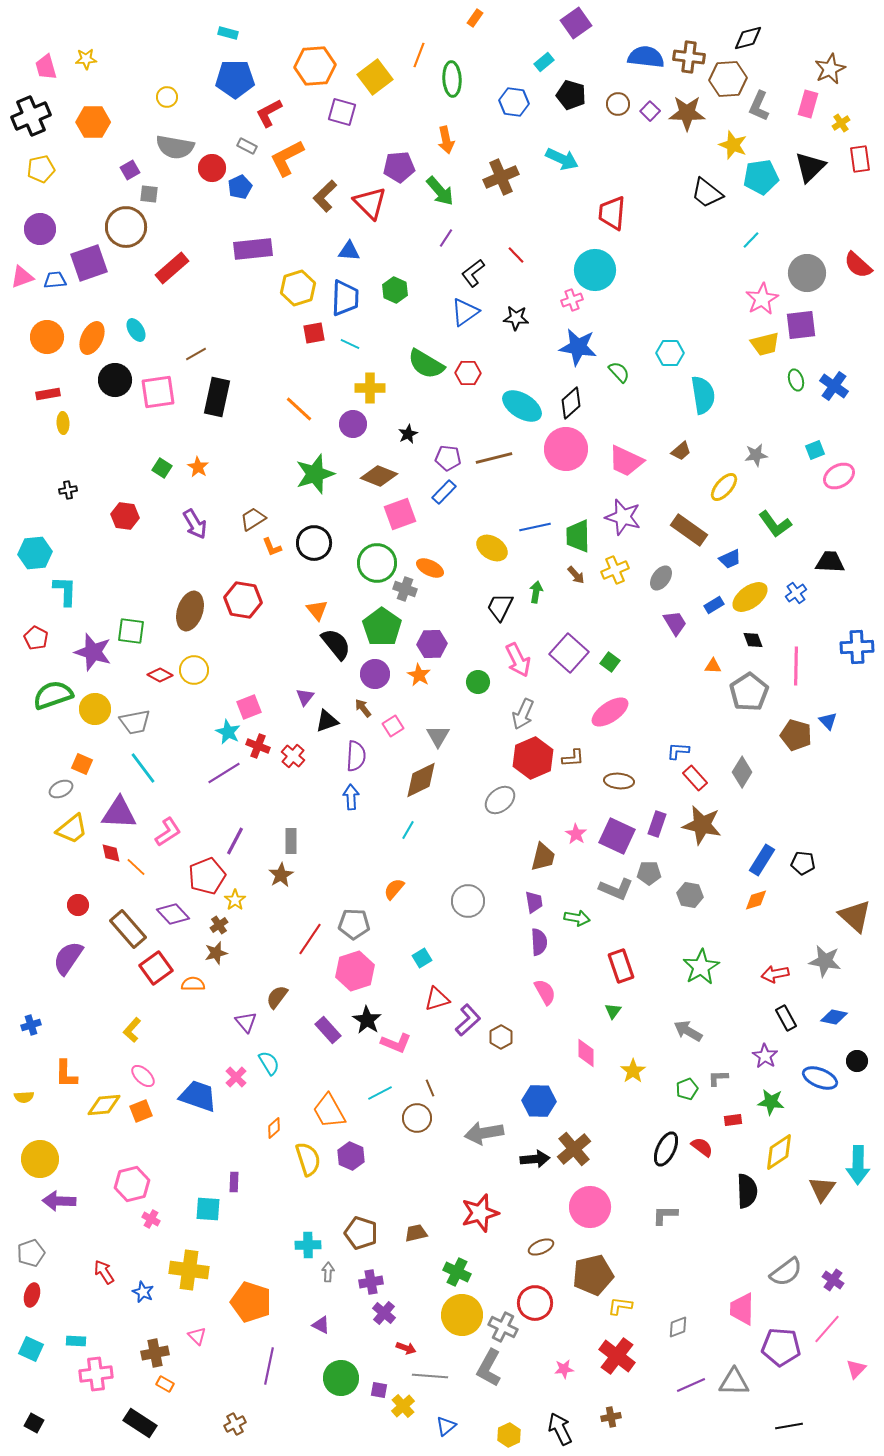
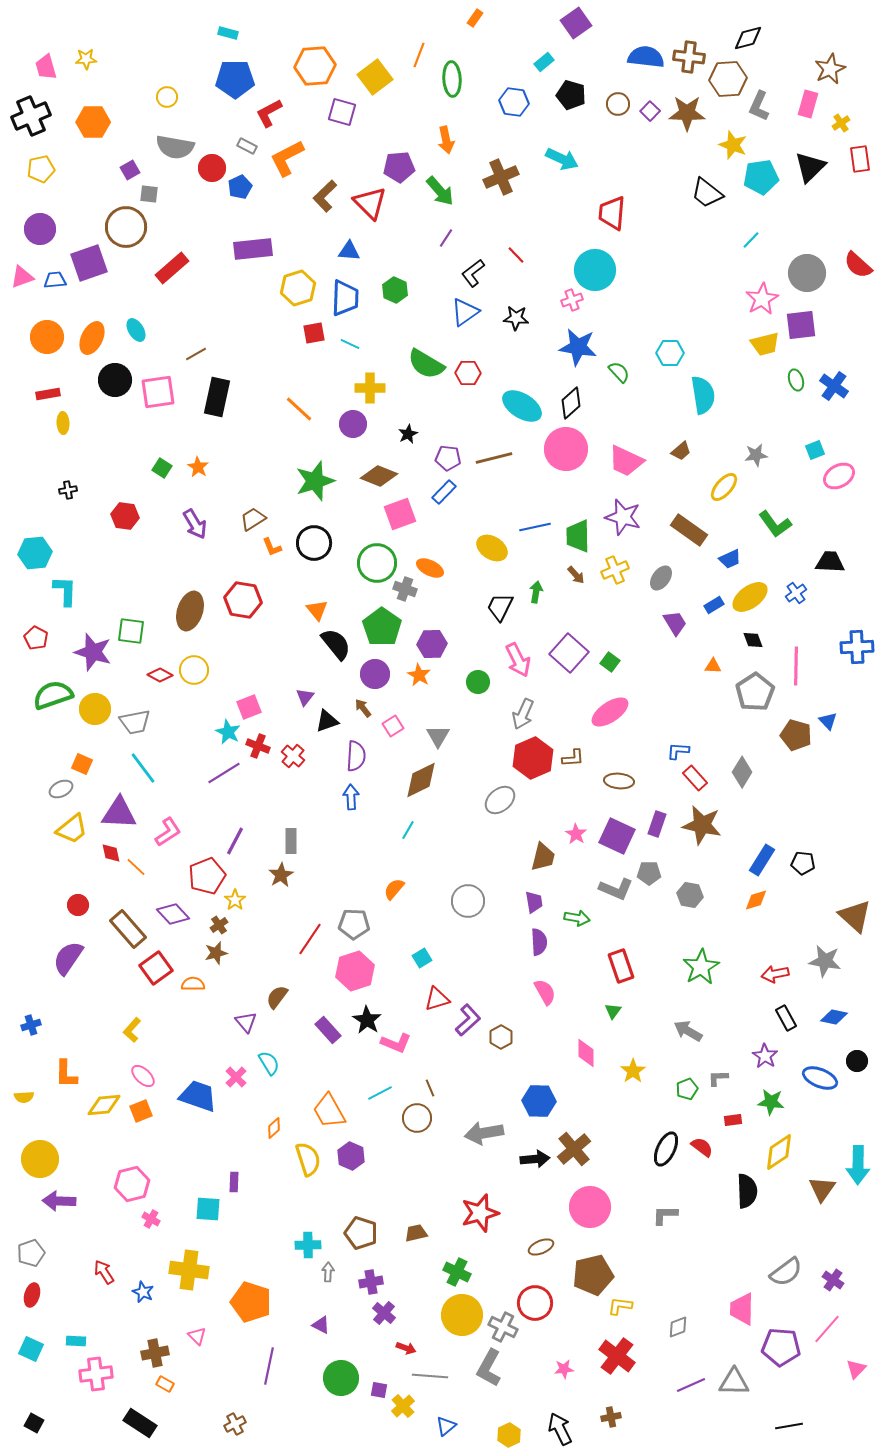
green star at (315, 474): moved 7 px down
gray pentagon at (749, 692): moved 6 px right
